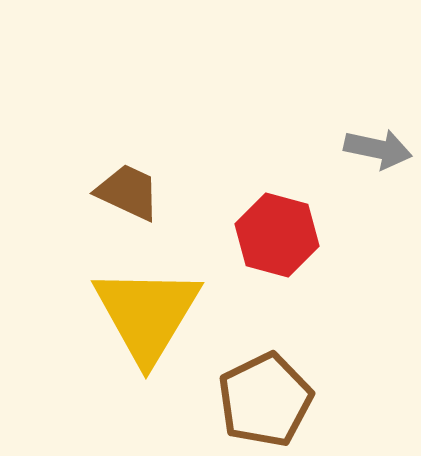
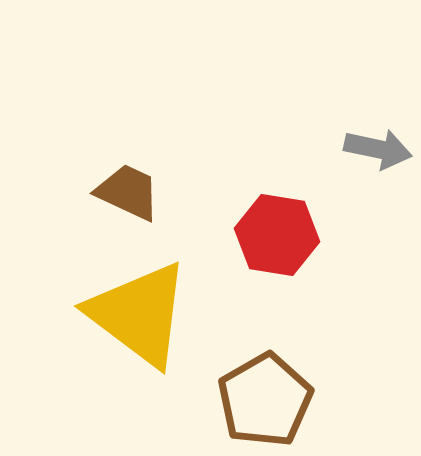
red hexagon: rotated 6 degrees counterclockwise
yellow triangle: moved 8 px left; rotated 24 degrees counterclockwise
brown pentagon: rotated 4 degrees counterclockwise
